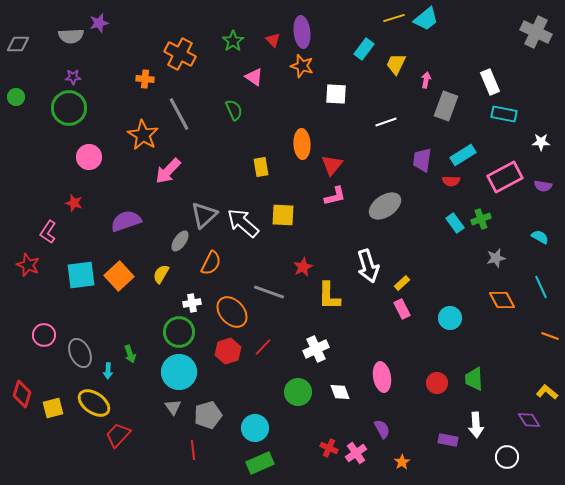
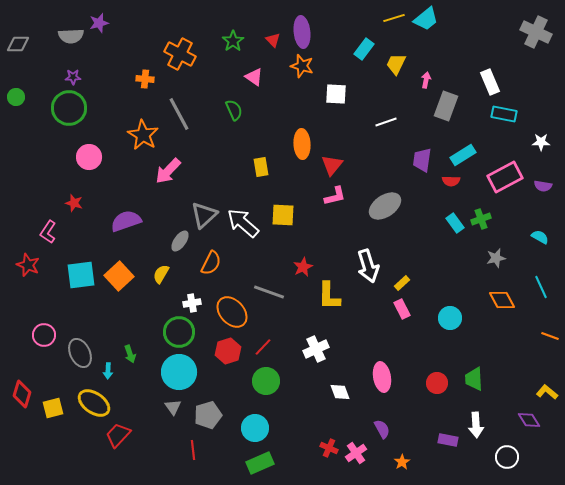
green circle at (298, 392): moved 32 px left, 11 px up
